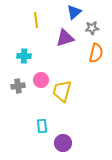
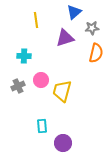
gray cross: rotated 16 degrees counterclockwise
